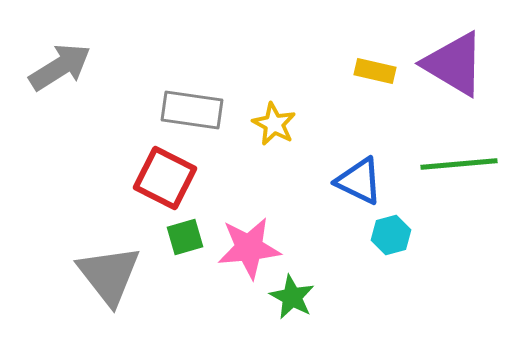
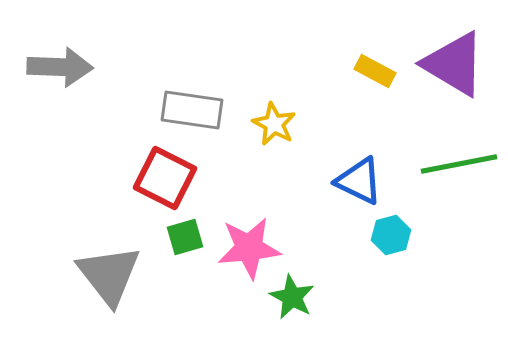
gray arrow: rotated 34 degrees clockwise
yellow rectangle: rotated 15 degrees clockwise
green line: rotated 6 degrees counterclockwise
